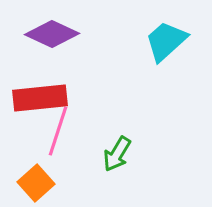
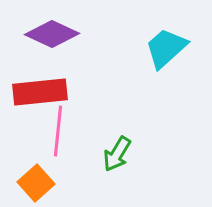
cyan trapezoid: moved 7 px down
red rectangle: moved 6 px up
pink line: rotated 12 degrees counterclockwise
